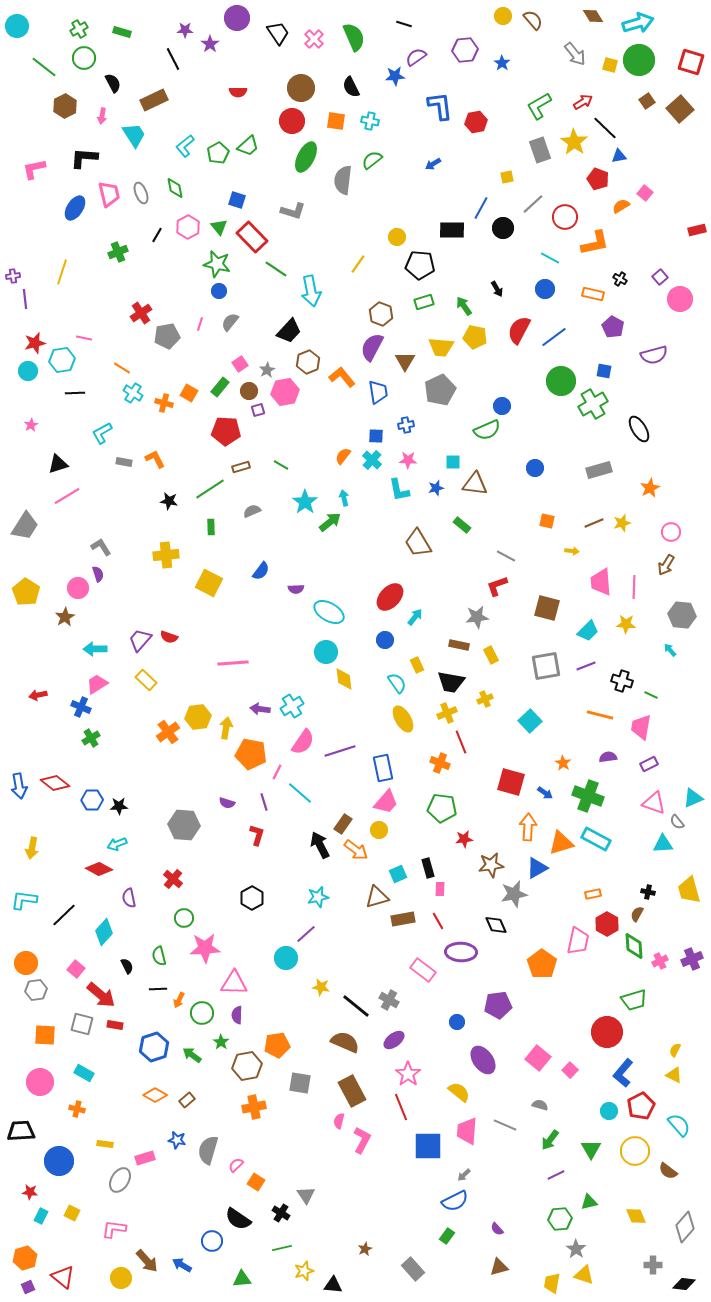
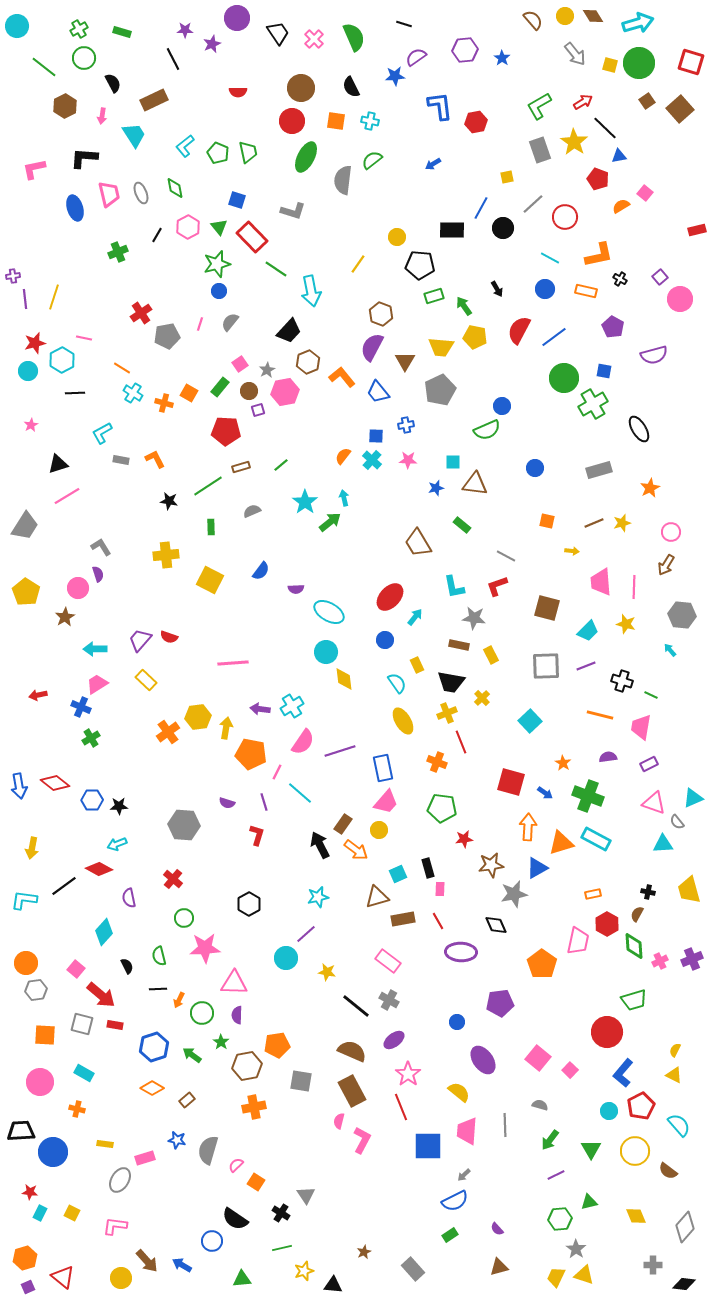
yellow circle at (503, 16): moved 62 px right
purple star at (210, 44): moved 2 px right; rotated 12 degrees clockwise
green circle at (639, 60): moved 3 px down
blue star at (502, 63): moved 5 px up
green trapezoid at (248, 146): moved 6 px down; rotated 60 degrees counterclockwise
green pentagon at (218, 153): rotated 20 degrees counterclockwise
blue ellipse at (75, 208): rotated 50 degrees counterclockwise
orange L-shape at (595, 243): moved 4 px right, 12 px down
green star at (217, 264): rotated 28 degrees counterclockwise
yellow line at (62, 272): moved 8 px left, 25 px down
orange rectangle at (593, 294): moved 7 px left, 3 px up
green rectangle at (424, 302): moved 10 px right, 6 px up
cyan hexagon at (62, 360): rotated 20 degrees counterclockwise
green circle at (561, 381): moved 3 px right, 3 px up
blue trapezoid at (378, 392): rotated 150 degrees clockwise
gray rectangle at (124, 462): moved 3 px left, 2 px up
green line at (281, 465): rotated 70 degrees counterclockwise
green line at (210, 489): moved 2 px left, 3 px up
cyan L-shape at (399, 490): moved 55 px right, 97 px down
yellow square at (209, 583): moved 1 px right, 3 px up
gray star at (477, 617): moved 3 px left, 1 px down; rotated 15 degrees clockwise
yellow star at (626, 624): rotated 12 degrees clockwise
gray square at (546, 666): rotated 8 degrees clockwise
yellow cross at (485, 699): moved 3 px left, 1 px up; rotated 21 degrees counterclockwise
yellow ellipse at (403, 719): moved 2 px down
orange cross at (440, 763): moved 3 px left, 1 px up
black hexagon at (252, 898): moved 3 px left, 6 px down
black line at (64, 915): moved 29 px up; rotated 8 degrees clockwise
pink rectangle at (423, 970): moved 35 px left, 9 px up
yellow star at (321, 987): moved 6 px right, 15 px up
purple pentagon at (498, 1005): moved 2 px right, 2 px up
brown semicircle at (345, 1042): moved 7 px right, 9 px down
gray square at (300, 1083): moved 1 px right, 2 px up
orange diamond at (155, 1095): moved 3 px left, 7 px up
gray line at (505, 1125): rotated 65 degrees clockwise
blue circle at (59, 1161): moved 6 px left, 9 px up
cyan rectangle at (41, 1216): moved 1 px left, 3 px up
black semicircle at (238, 1219): moved 3 px left
pink L-shape at (114, 1229): moved 1 px right, 3 px up
green rectangle at (447, 1236): moved 3 px right, 1 px up; rotated 21 degrees clockwise
brown star at (365, 1249): moved 1 px left, 3 px down
yellow trapezoid at (552, 1283): moved 4 px right, 6 px up; rotated 15 degrees clockwise
